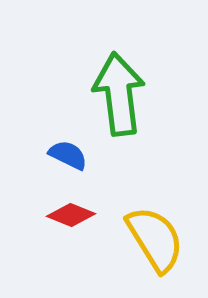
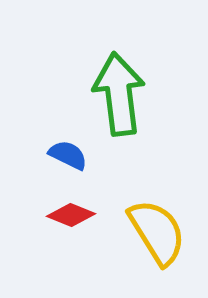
yellow semicircle: moved 2 px right, 7 px up
